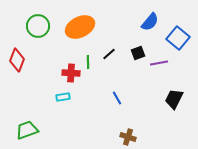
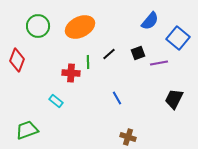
blue semicircle: moved 1 px up
cyan rectangle: moved 7 px left, 4 px down; rotated 48 degrees clockwise
